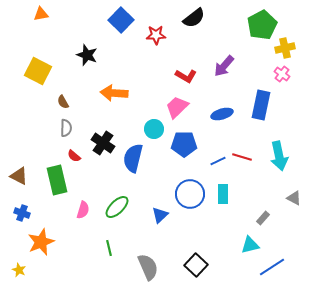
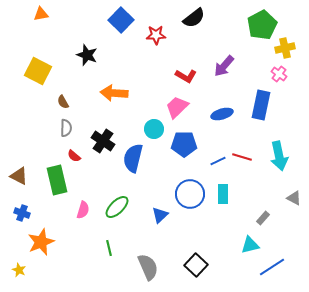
pink cross at (282, 74): moved 3 px left
black cross at (103, 143): moved 2 px up
